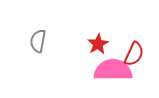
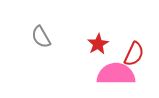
gray semicircle: moved 3 px right, 4 px up; rotated 40 degrees counterclockwise
pink semicircle: moved 3 px right, 4 px down
